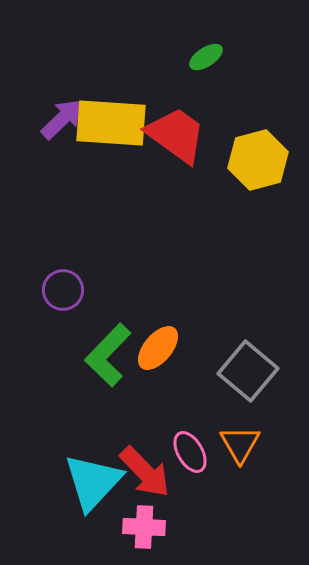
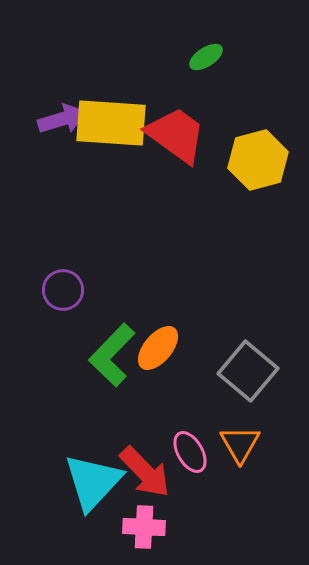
purple arrow: rotated 27 degrees clockwise
green L-shape: moved 4 px right
